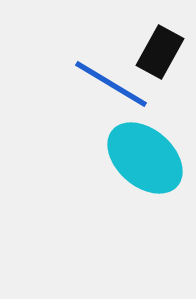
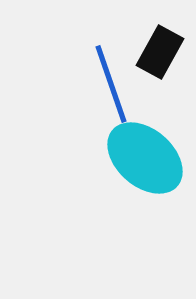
blue line: rotated 40 degrees clockwise
